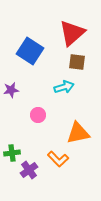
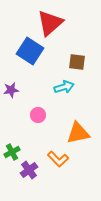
red triangle: moved 22 px left, 10 px up
green cross: moved 1 px up; rotated 21 degrees counterclockwise
